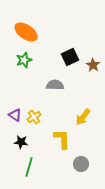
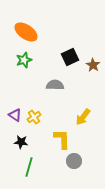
gray circle: moved 7 px left, 3 px up
